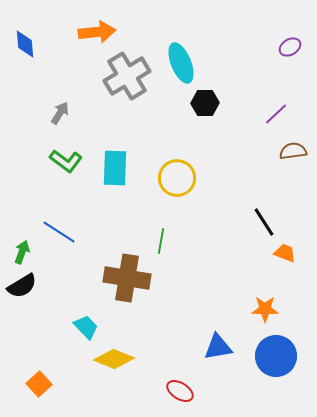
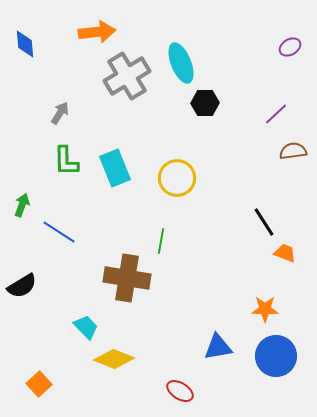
green L-shape: rotated 52 degrees clockwise
cyan rectangle: rotated 24 degrees counterclockwise
green arrow: moved 47 px up
